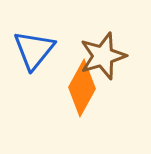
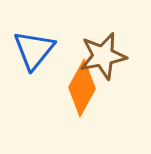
brown star: rotated 6 degrees clockwise
